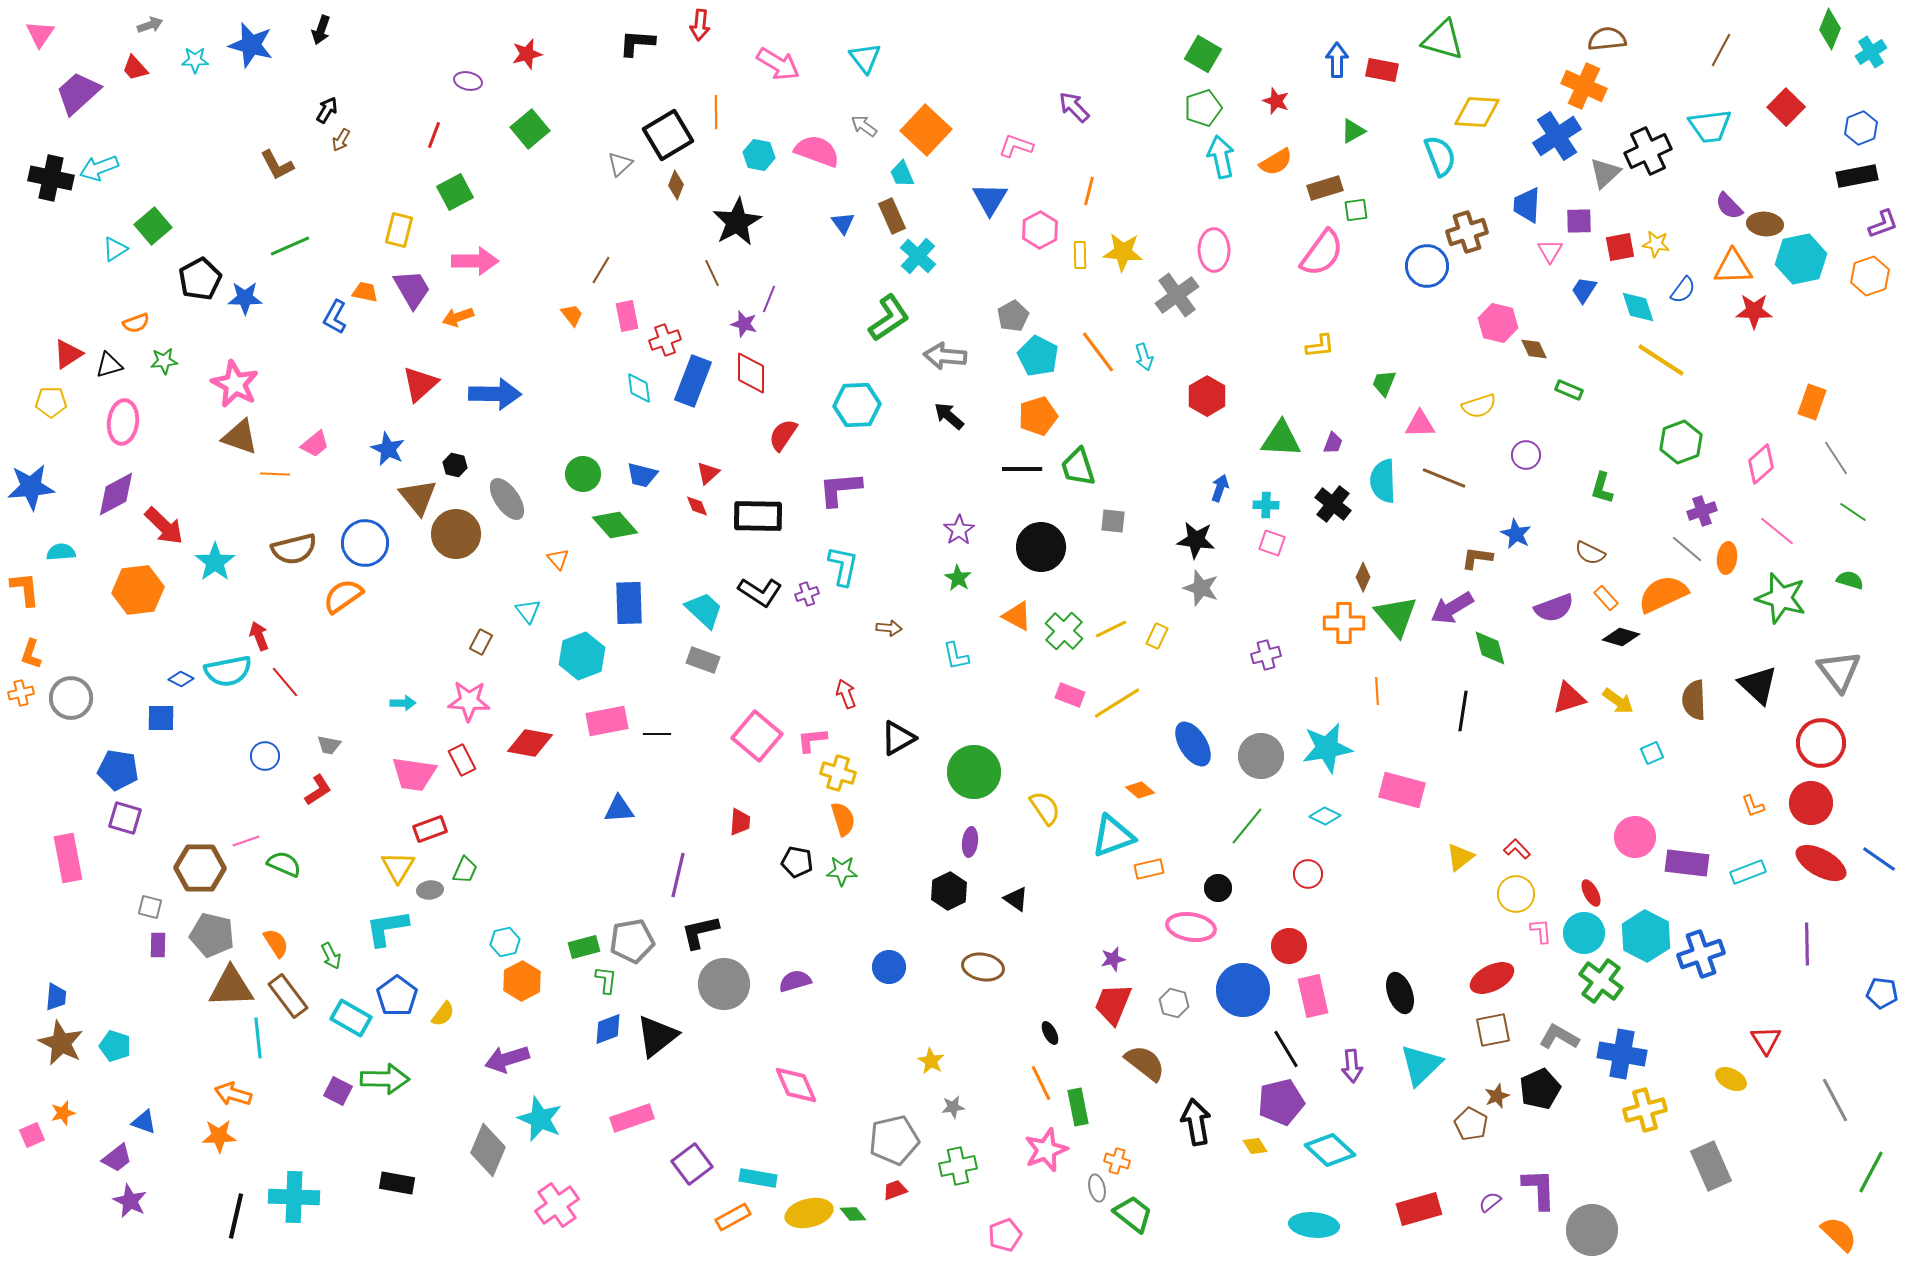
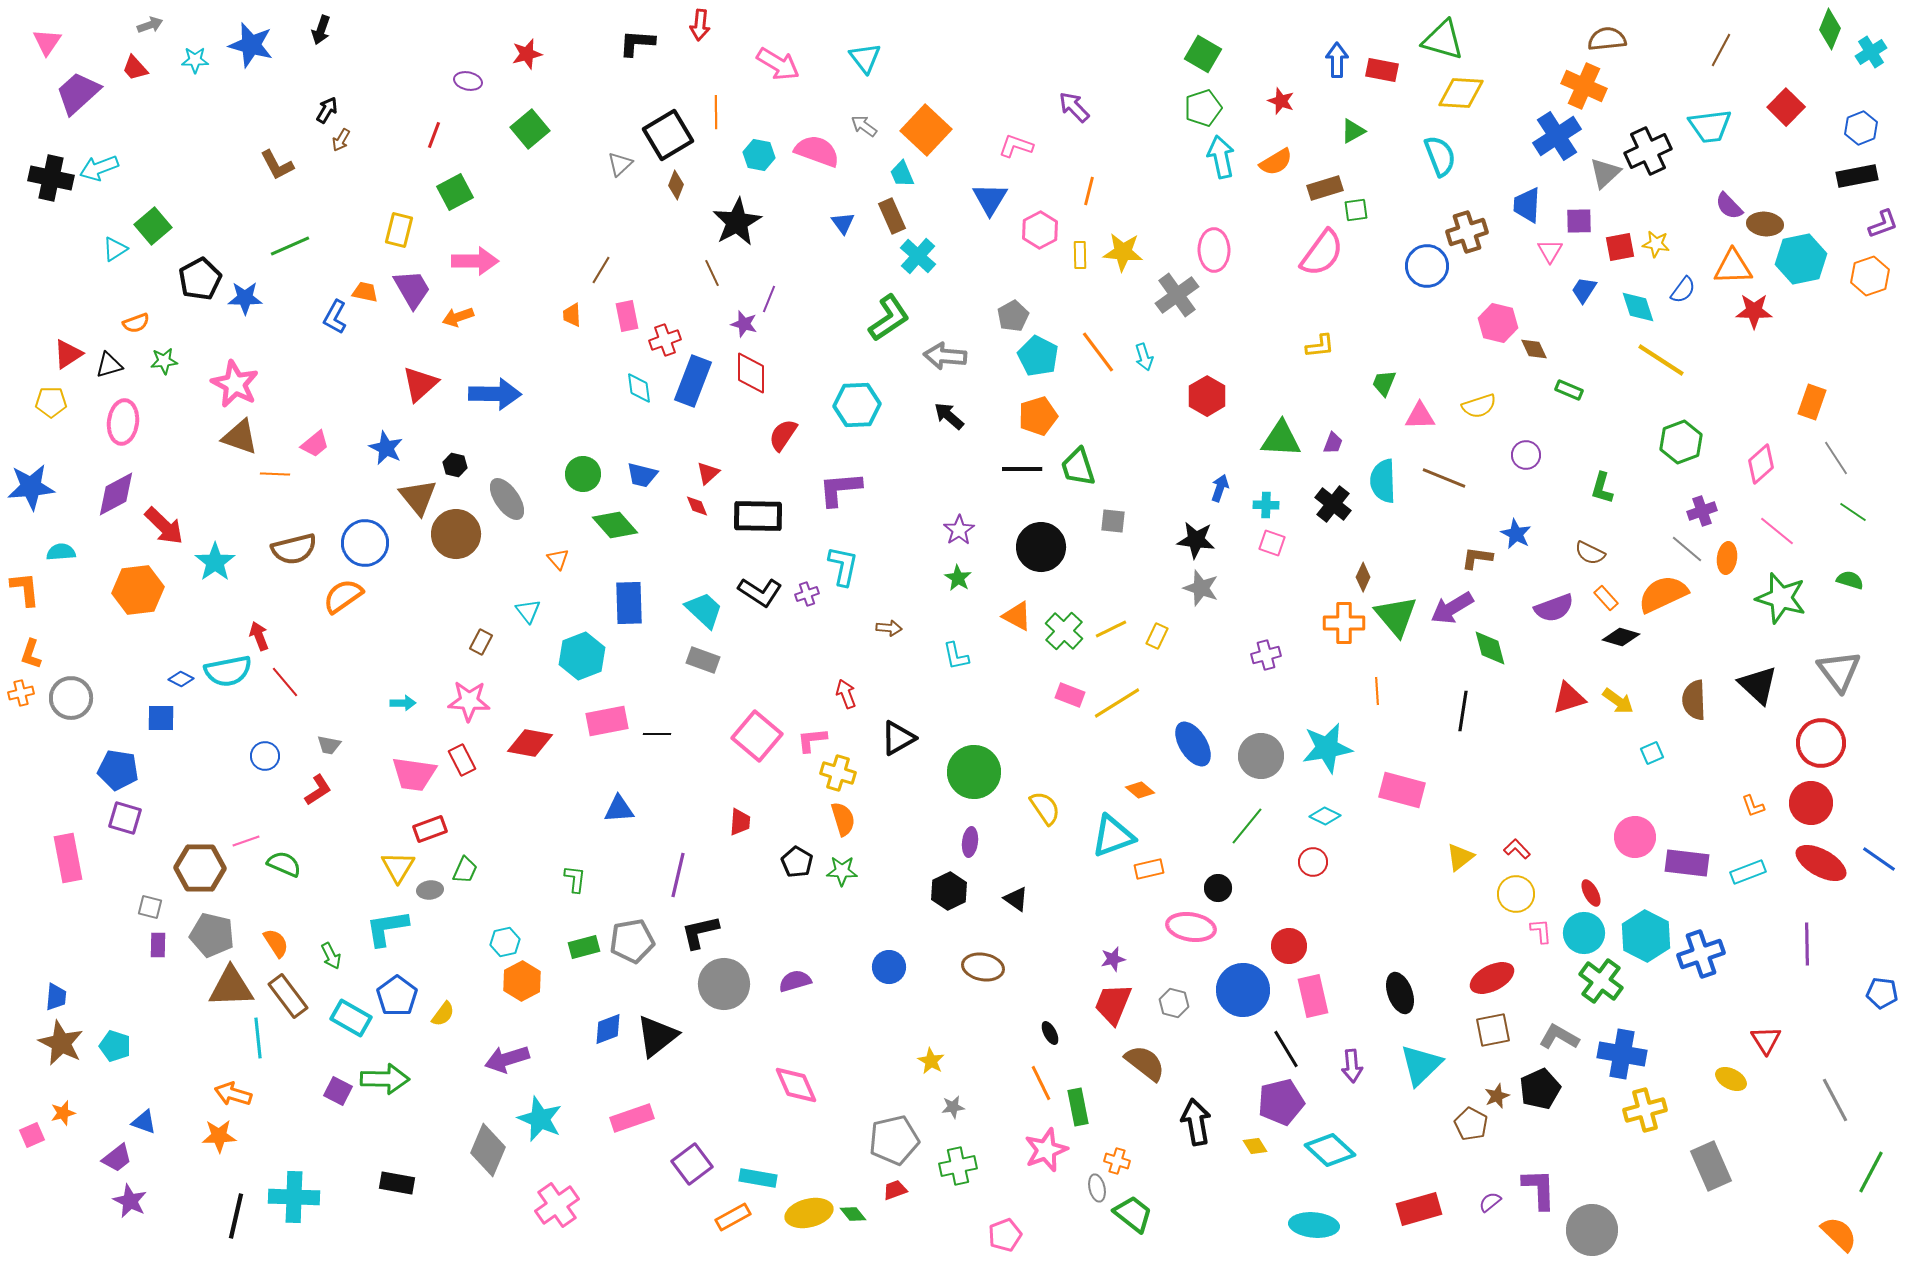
pink triangle at (40, 34): moved 7 px right, 8 px down
red star at (1276, 101): moved 5 px right
yellow diamond at (1477, 112): moved 16 px left, 19 px up
orange trapezoid at (572, 315): rotated 145 degrees counterclockwise
pink triangle at (1420, 424): moved 8 px up
blue star at (388, 449): moved 2 px left, 1 px up
black pentagon at (797, 862): rotated 20 degrees clockwise
red circle at (1308, 874): moved 5 px right, 12 px up
green L-shape at (606, 980): moved 31 px left, 101 px up
